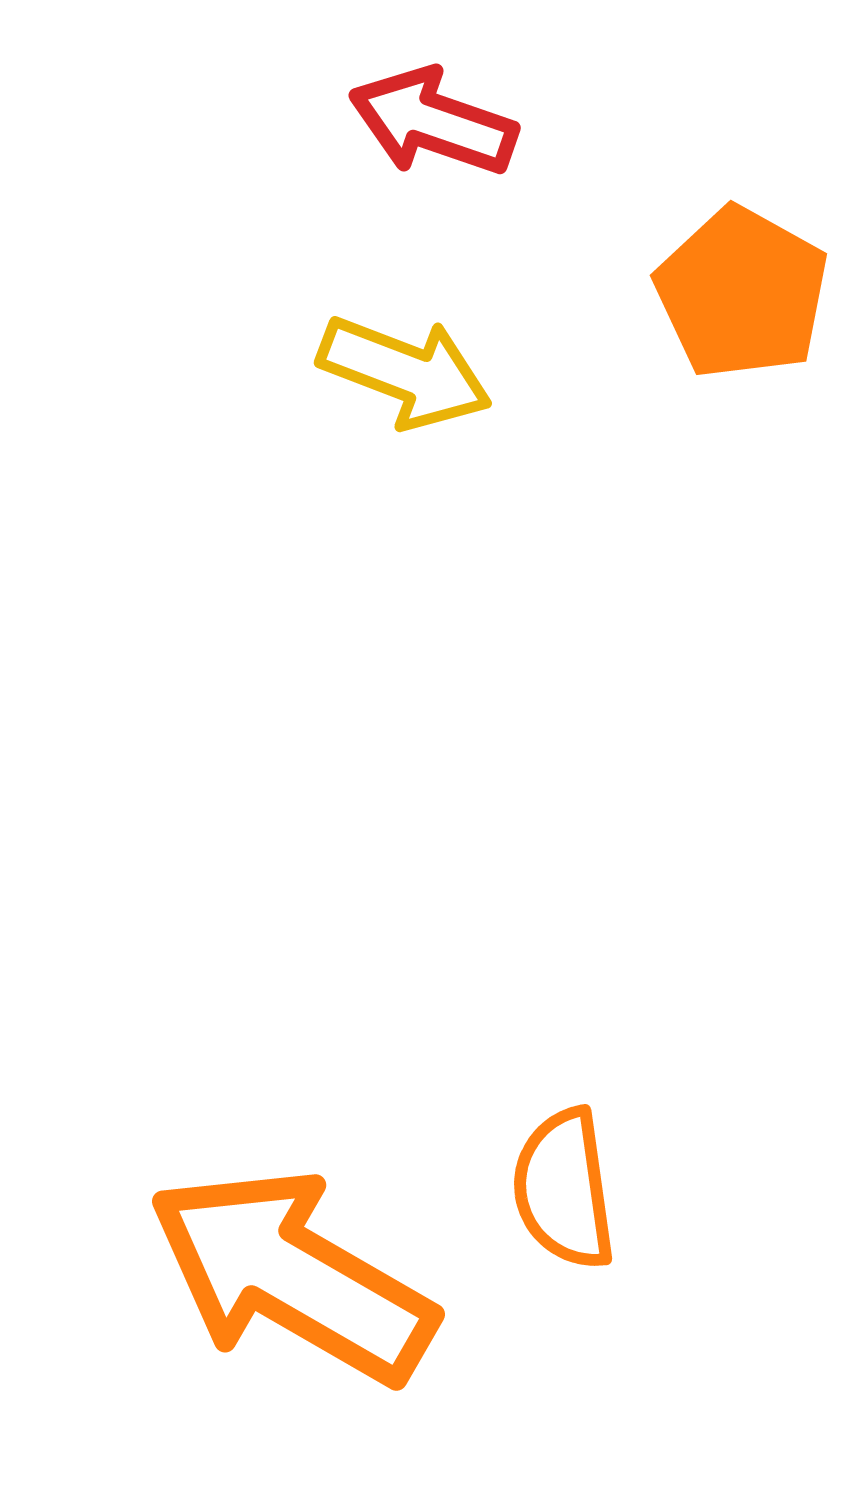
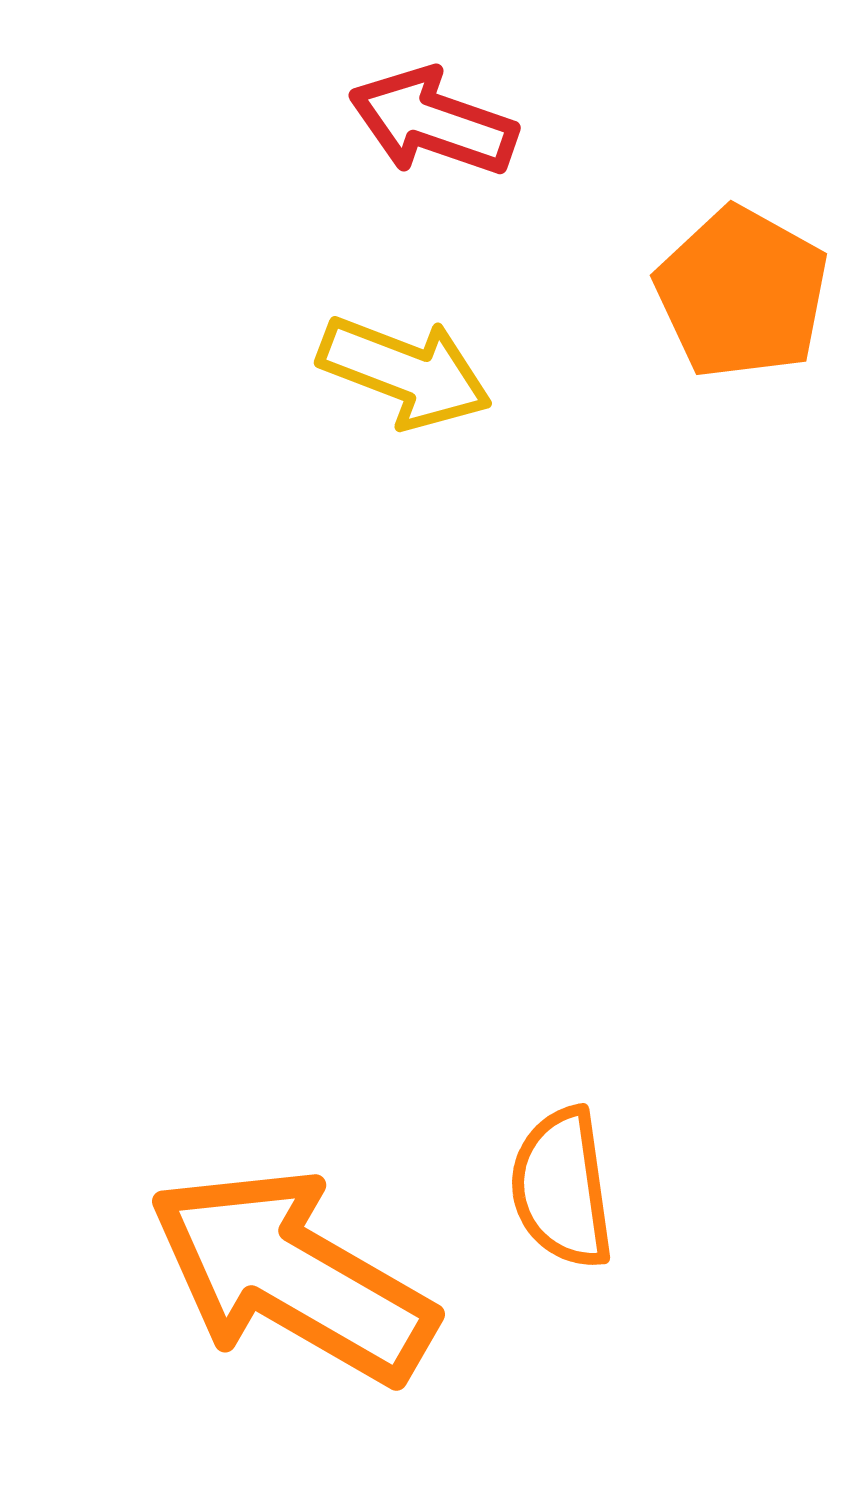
orange semicircle: moved 2 px left, 1 px up
